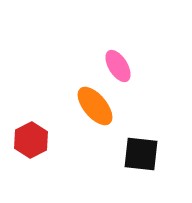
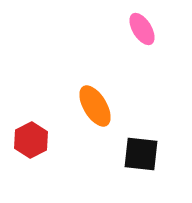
pink ellipse: moved 24 px right, 37 px up
orange ellipse: rotated 9 degrees clockwise
